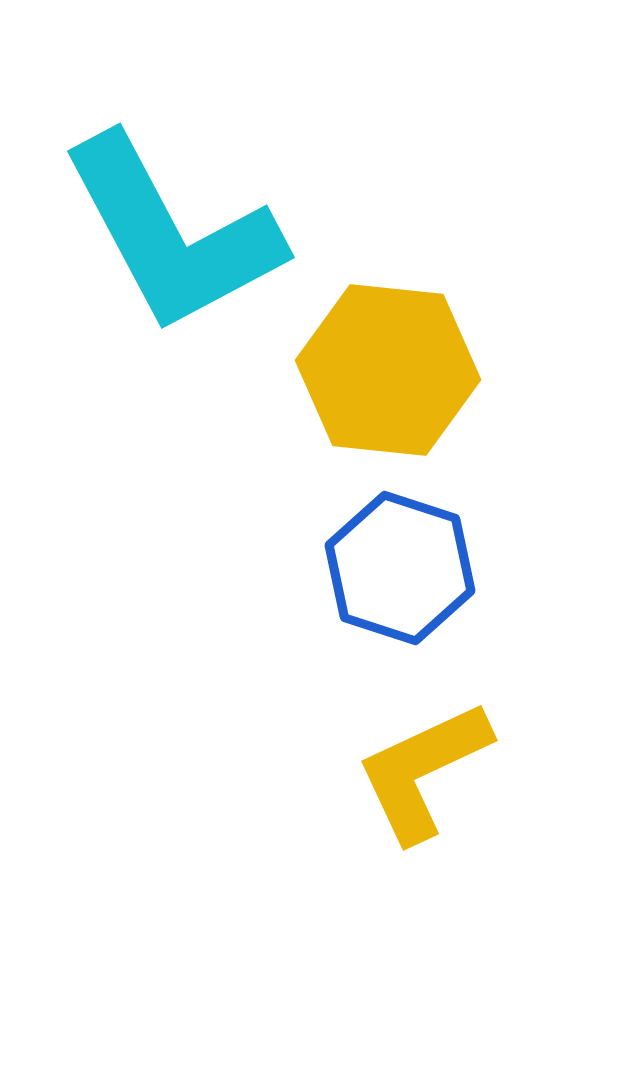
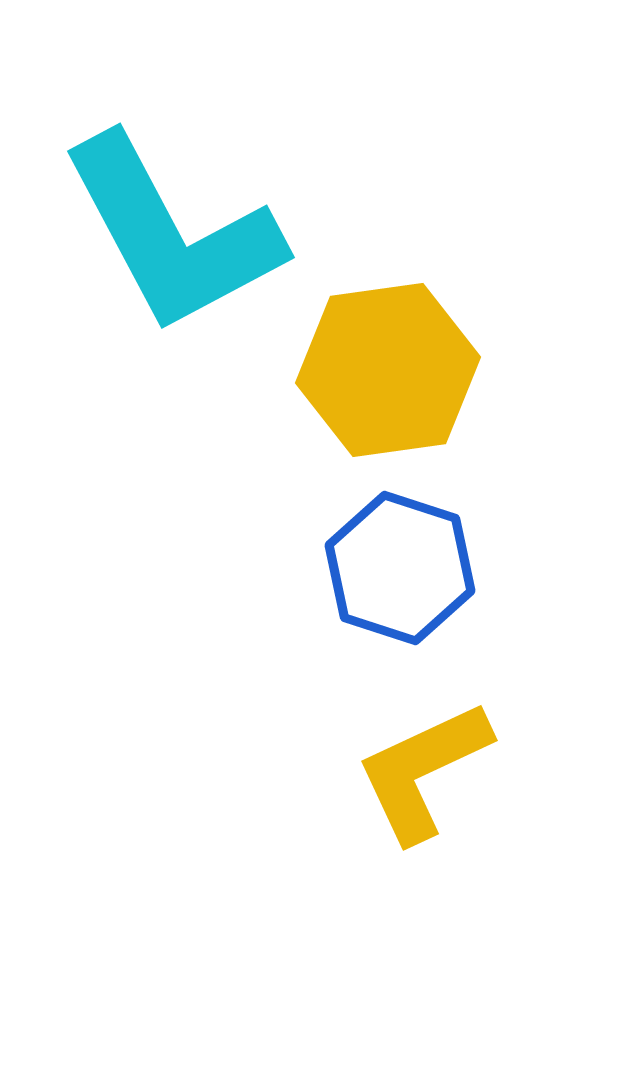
yellow hexagon: rotated 14 degrees counterclockwise
